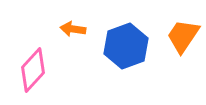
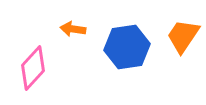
blue hexagon: moved 1 px right, 1 px down; rotated 12 degrees clockwise
pink diamond: moved 2 px up
